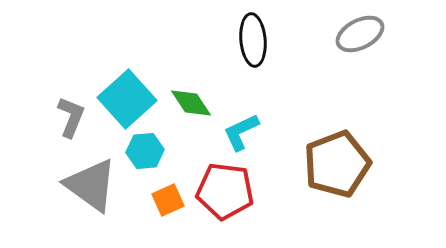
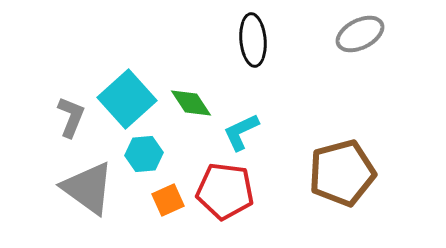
cyan hexagon: moved 1 px left, 3 px down
brown pentagon: moved 5 px right, 9 px down; rotated 6 degrees clockwise
gray triangle: moved 3 px left, 3 px down
